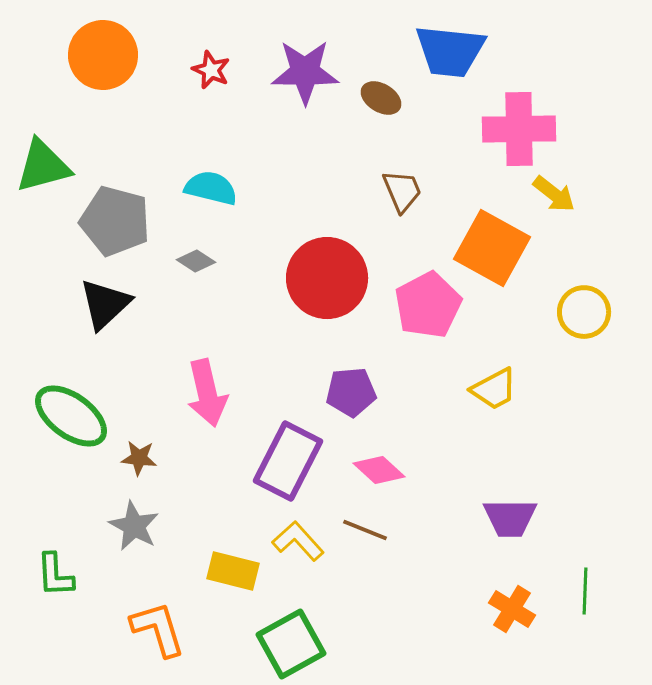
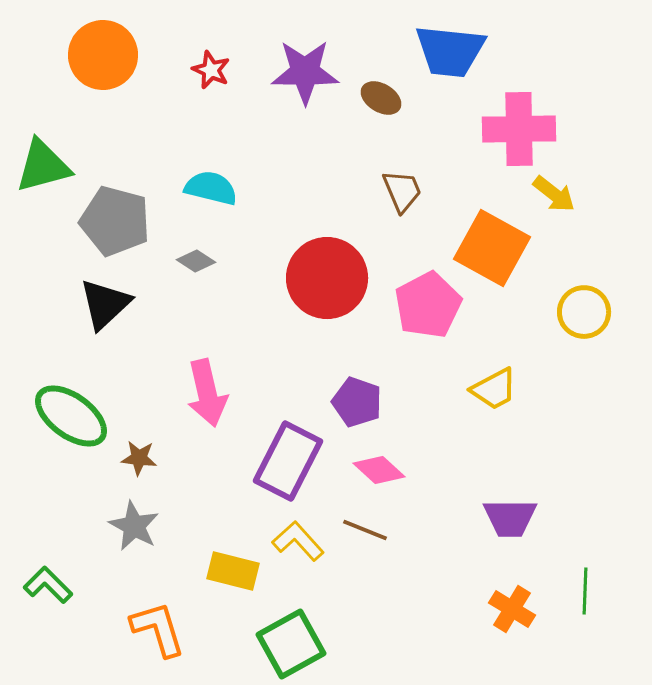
purple pentagon: moved 6 px right, 10 px down; rotated 24 degrees clockwise
green L-shape: moved 7 px left, 10 px down; rotated 138 degrees clockwise
